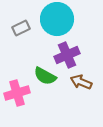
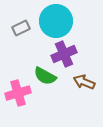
cyan circle: moved 1 px left, 2 px down
purple cross: moved 3 px left, 1 px up
brown arrow: moved 3 px right
pink cross: moved 1 px right
